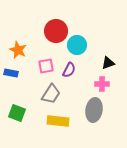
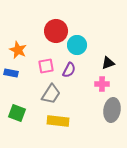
gray ellipse: moved 18 px right
